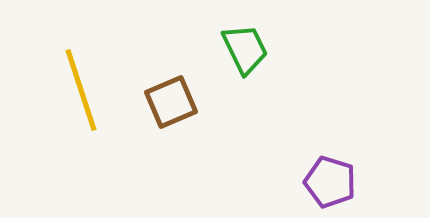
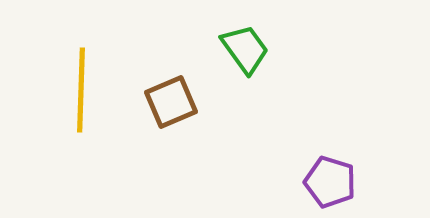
green trapezoid: rotated 10 degrees counterclockwise
yellow line: rotated 20 degrees clockwise
